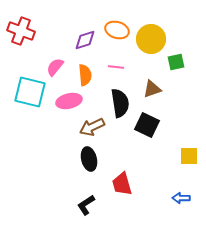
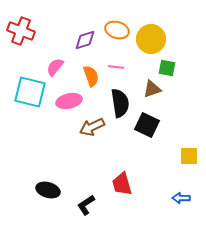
green square: moved 9 px left, 6 px down; rotated 24 degrees clockwise
orange semicircle: moved 6 px right, 1 px down; rotated 15 degrees counterclockwise
black ellipse: moved 41 px left, 31 px down; rotated 60 degrees counterclockwise
